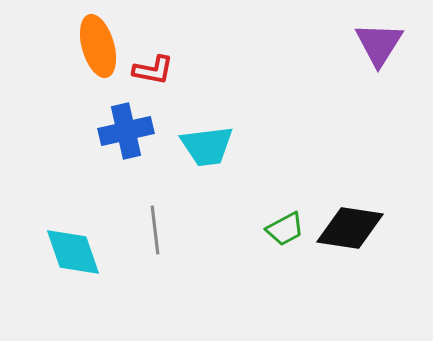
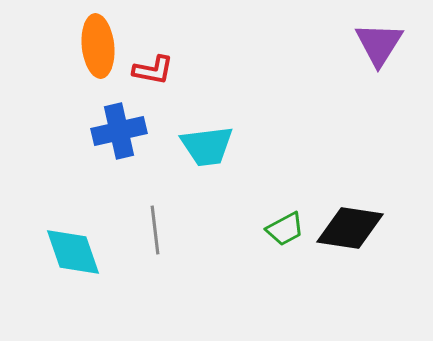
orange ellipse: rotated 10 degrees clockwise
blue cross: moved 7 px left
